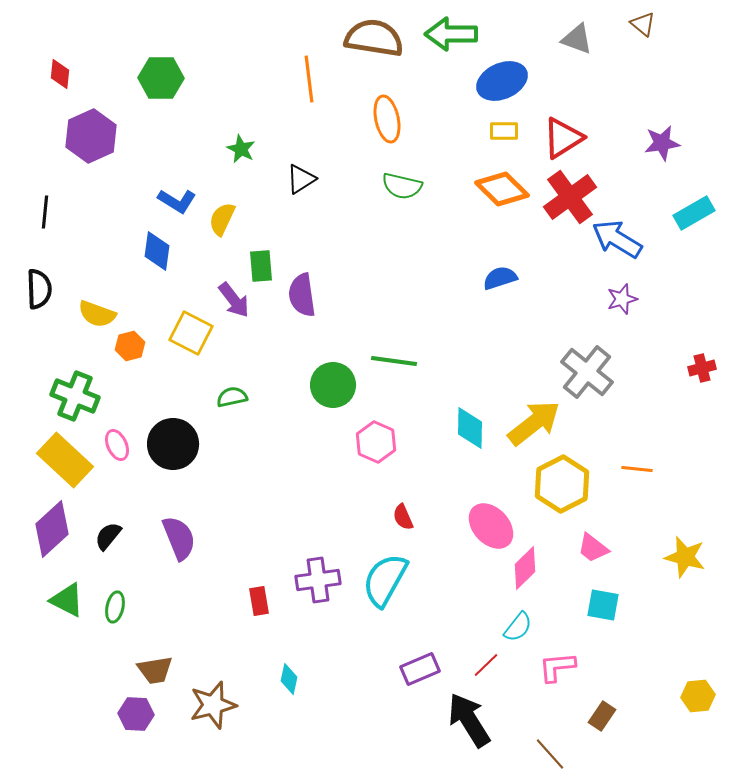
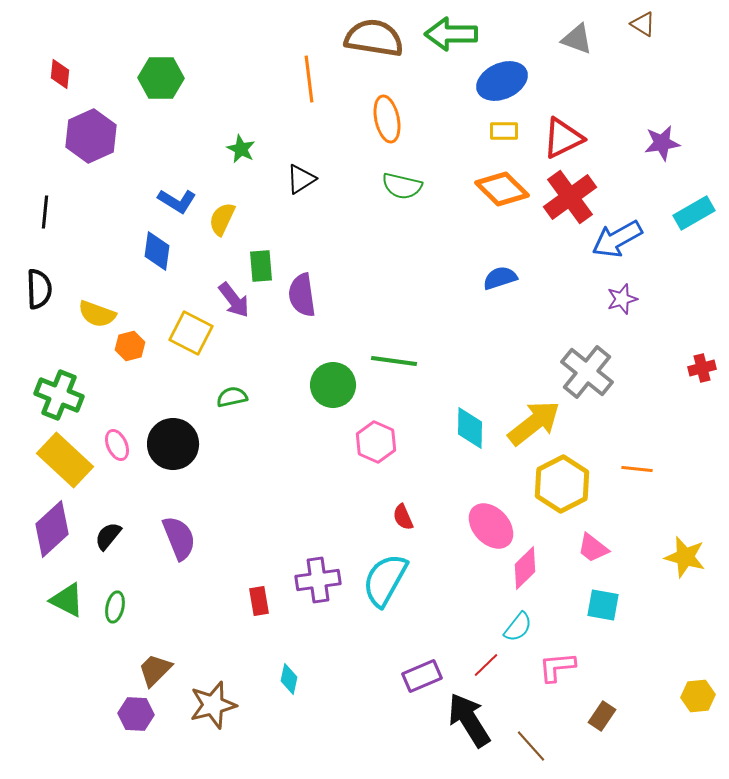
brown triangle at (643, 24): rotated 8 degrees counterclockwise
red triangle at (563, 138): rotated 6 degrees clockwise
blue arrow at (617, 239): rotated 60 degrees counterclockwise
green cross at (75, 396): moved 16 px left, 1 px up
purple rectangle at (420, 669): moved 2 px right, 7 px down
brown trapezoid at (155, 670): rotated 144 degrees clockwise
brown line at (550, 754): moved 19 px left, 8 px up
